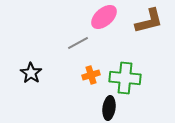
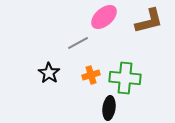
black star: moved 18 px right
